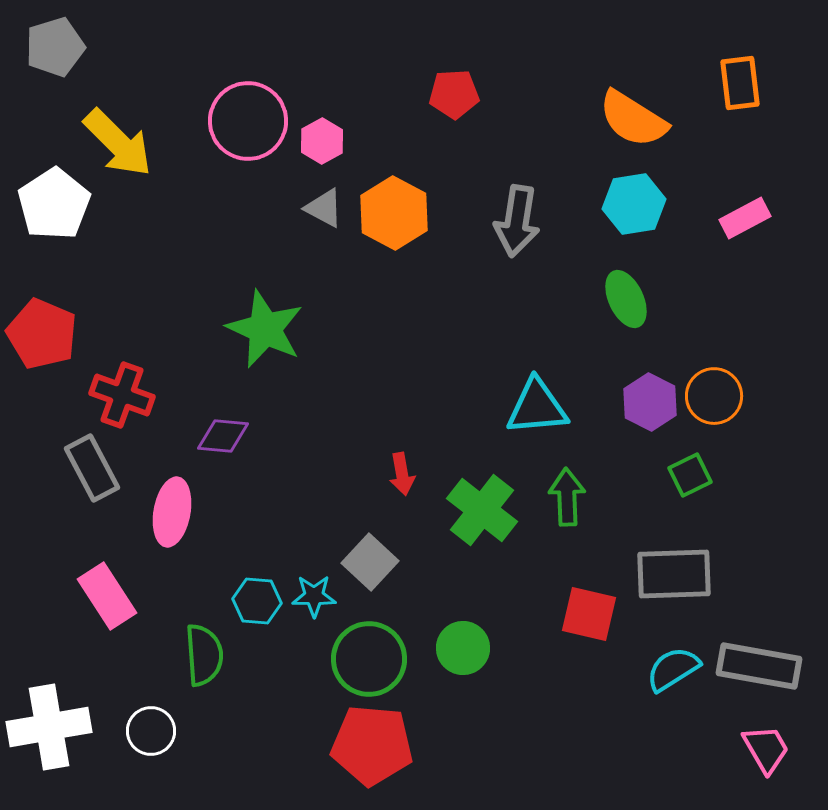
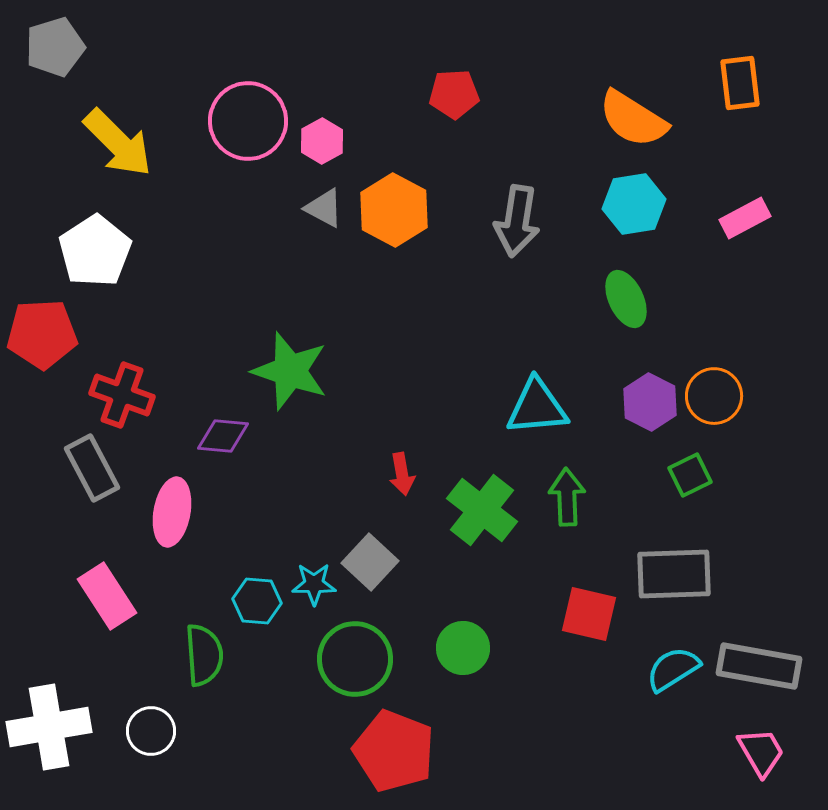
white pentagon at (54, 204): moved 41 px right, 47 px down
orange hexagon at (394, 213): moved 3 px up
green star at (265, 329): moved 25 px right, 42 px down; rotated 6 degrees counterclockwise
red pentagon at (42, 334): rotated 26 degrees counterclockwise
cyan star at (314, 596): moved 12 px up
green circle at (369, 659): moved 14 px left
red pentagon at (372, 745): moved 22 px right, 6 px down; rotated 16 degrees clockwise
pink trapezoid at (766, 749): moved 5 px left, 3 px down
